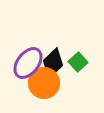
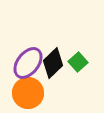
orange circle: moved 16 px left, 10 px down
